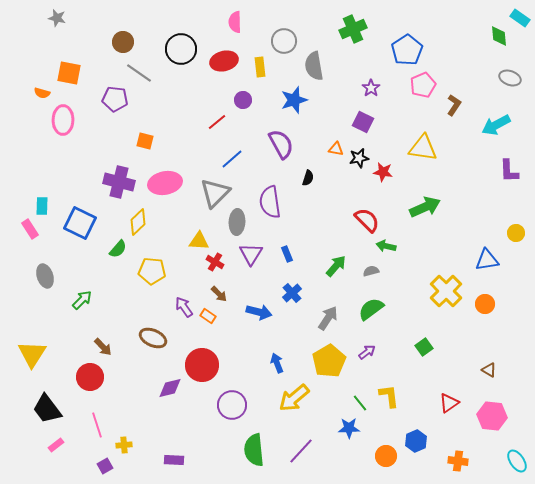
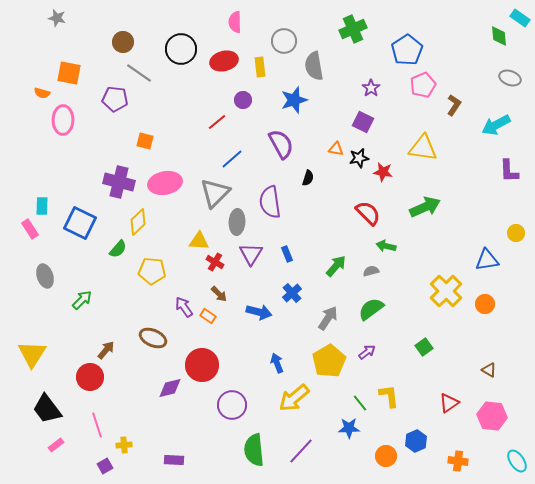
red semicircle at (367, 220): moved 1 px right, 7 px up
brown arrow at (103, 347): moved 3 px right, 3 px down; rotated 96 degrees counterclockwise
